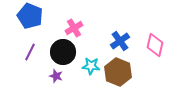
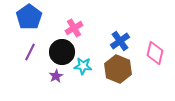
blue pentagon: moved 1 px left, 1 px down; rotated 15 degrees clockwise
pink diamond: moved 8 px down
black circle: moved 1 px left
cyan star: moved 8 px left
brown hexagon: moved 3 px up
purple star: rotated 24 degrees clockwise
